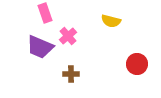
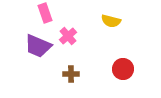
purple trapezoid: moved 2 px left, 1 px up
red circle: moved 14 px left, 5 px down
